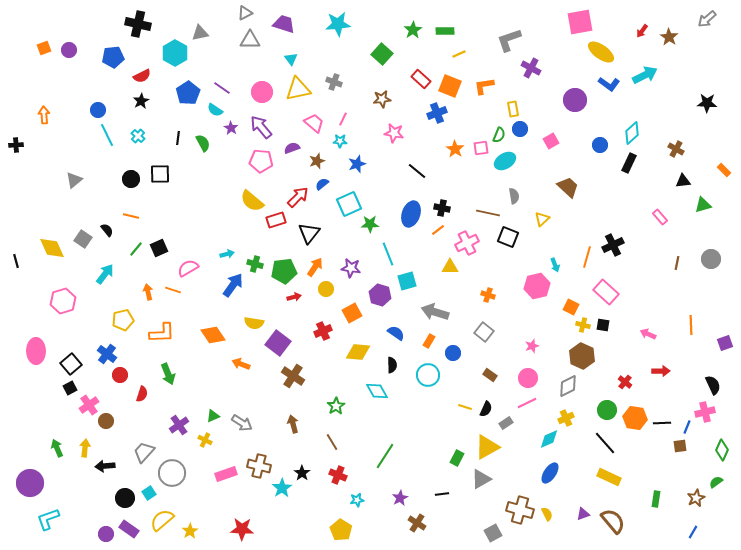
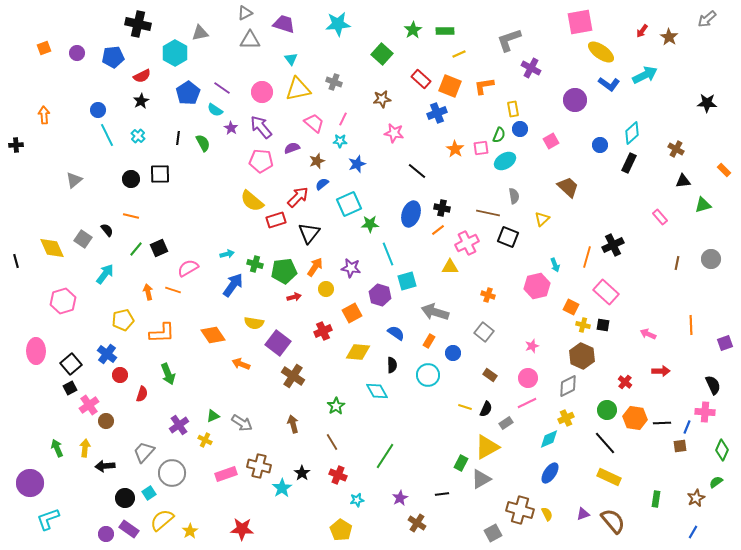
purple circle at (69, 50): moved 8 px right, 3 px down
pink cross at (705, 412): rotated 18 degrees clockwise
green rectangle at (457, 458): moved 4 px right, 5 px down
